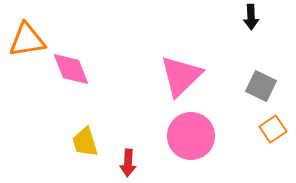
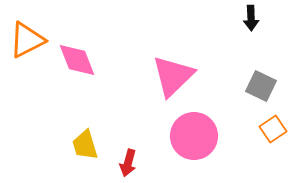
black arrow: moved 1 px down
orange triangle: rotated 18 degrees counterclockwise
pink diamond: moved 6 px right, 9 px up
pink triangle: moved 8 px left
pink circle: moved 3 px right
yellow trapezoid: moved 3 px down
red arrow: rotated 12 degrees clockwise
